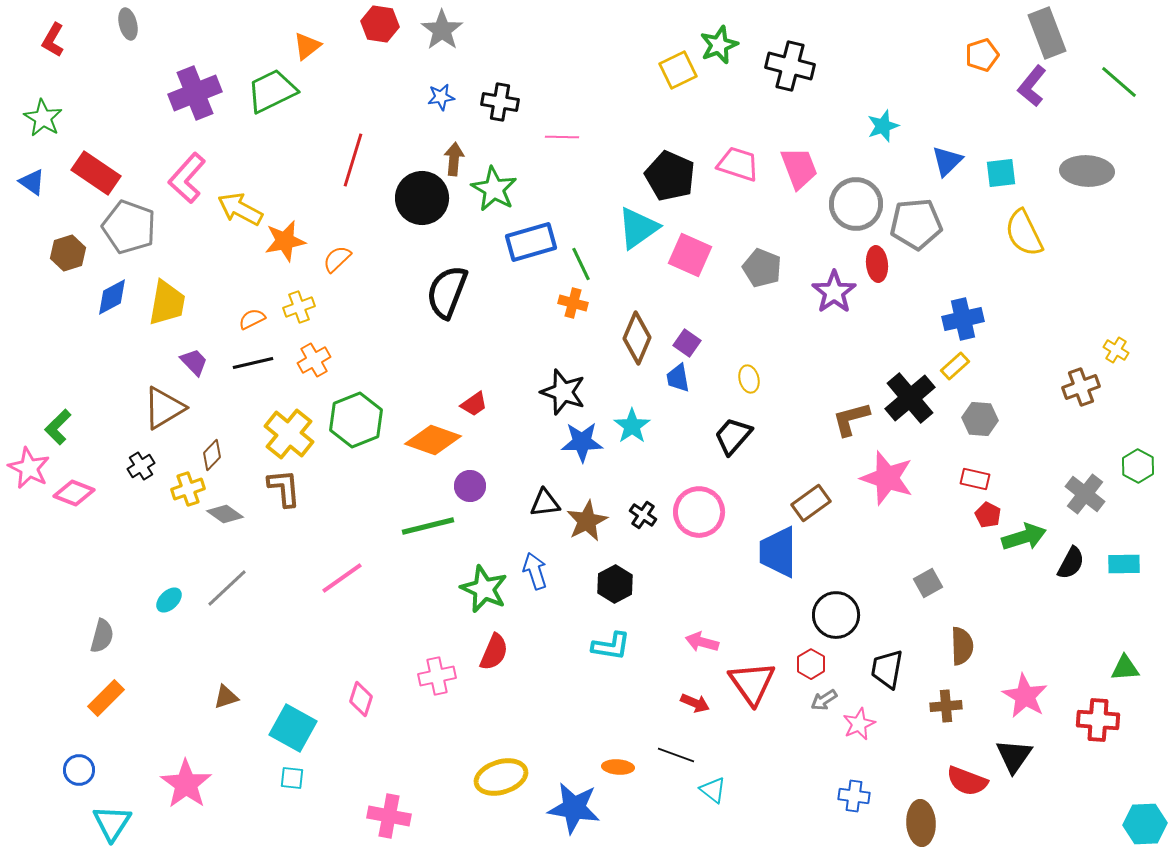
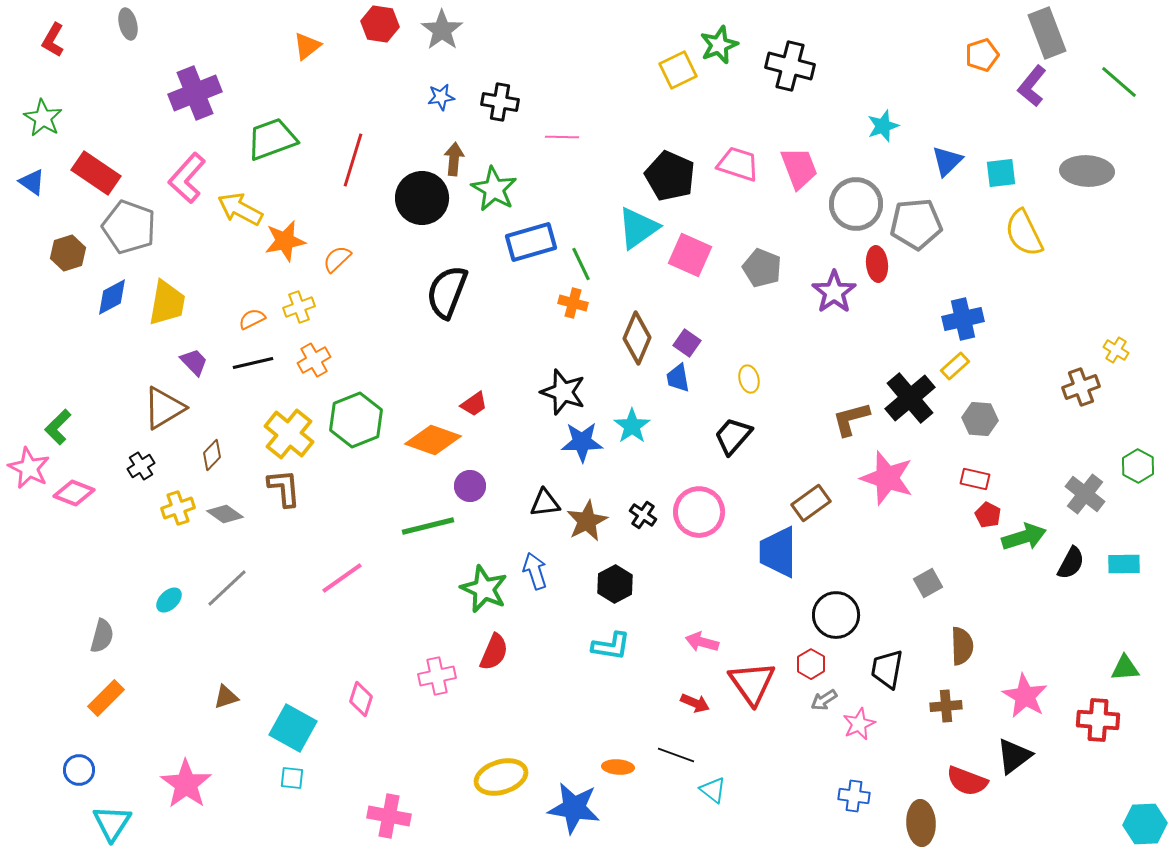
green trapezoid at (272, 91): moved 48 px down; rotated 6 degrees clockwise
yellow cross at (188, 489): moved 10 px left, 19 px down
black triangle at (1014, 756): rotated 18 degrees clockwise
